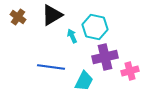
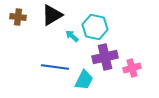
brown cross: rotated 28 degrees counterclockwise
cyan arrow: rotated 24 degrees counterclockwise
blue line: moved 4 px right
pink cross: moved 2 px right, 3 px up
cyan trapezoid: moved 1 px up
